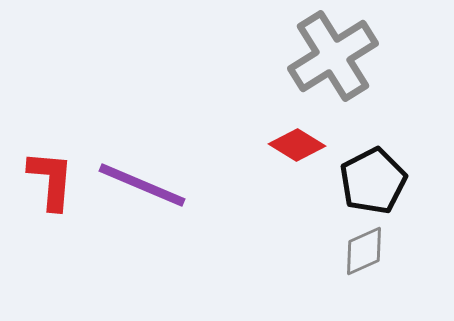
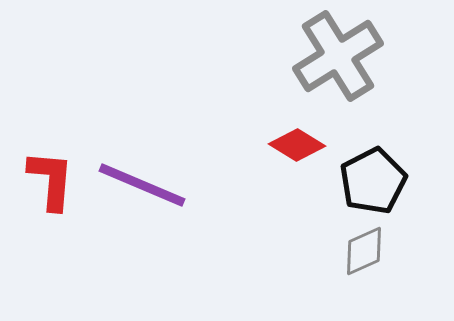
gray cross: moved 5 px right
